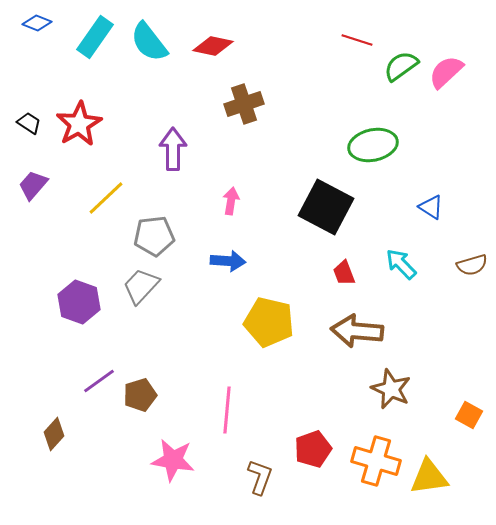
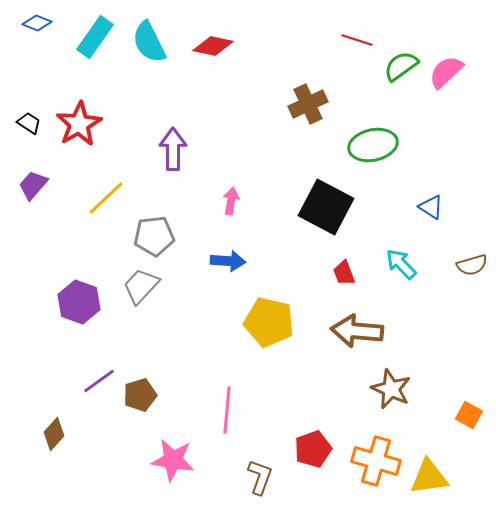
cyan semicircle: rotated 12 degrees clockwise
brown cross: moved 64 px right; rotated 6 degrees counterclockwise
